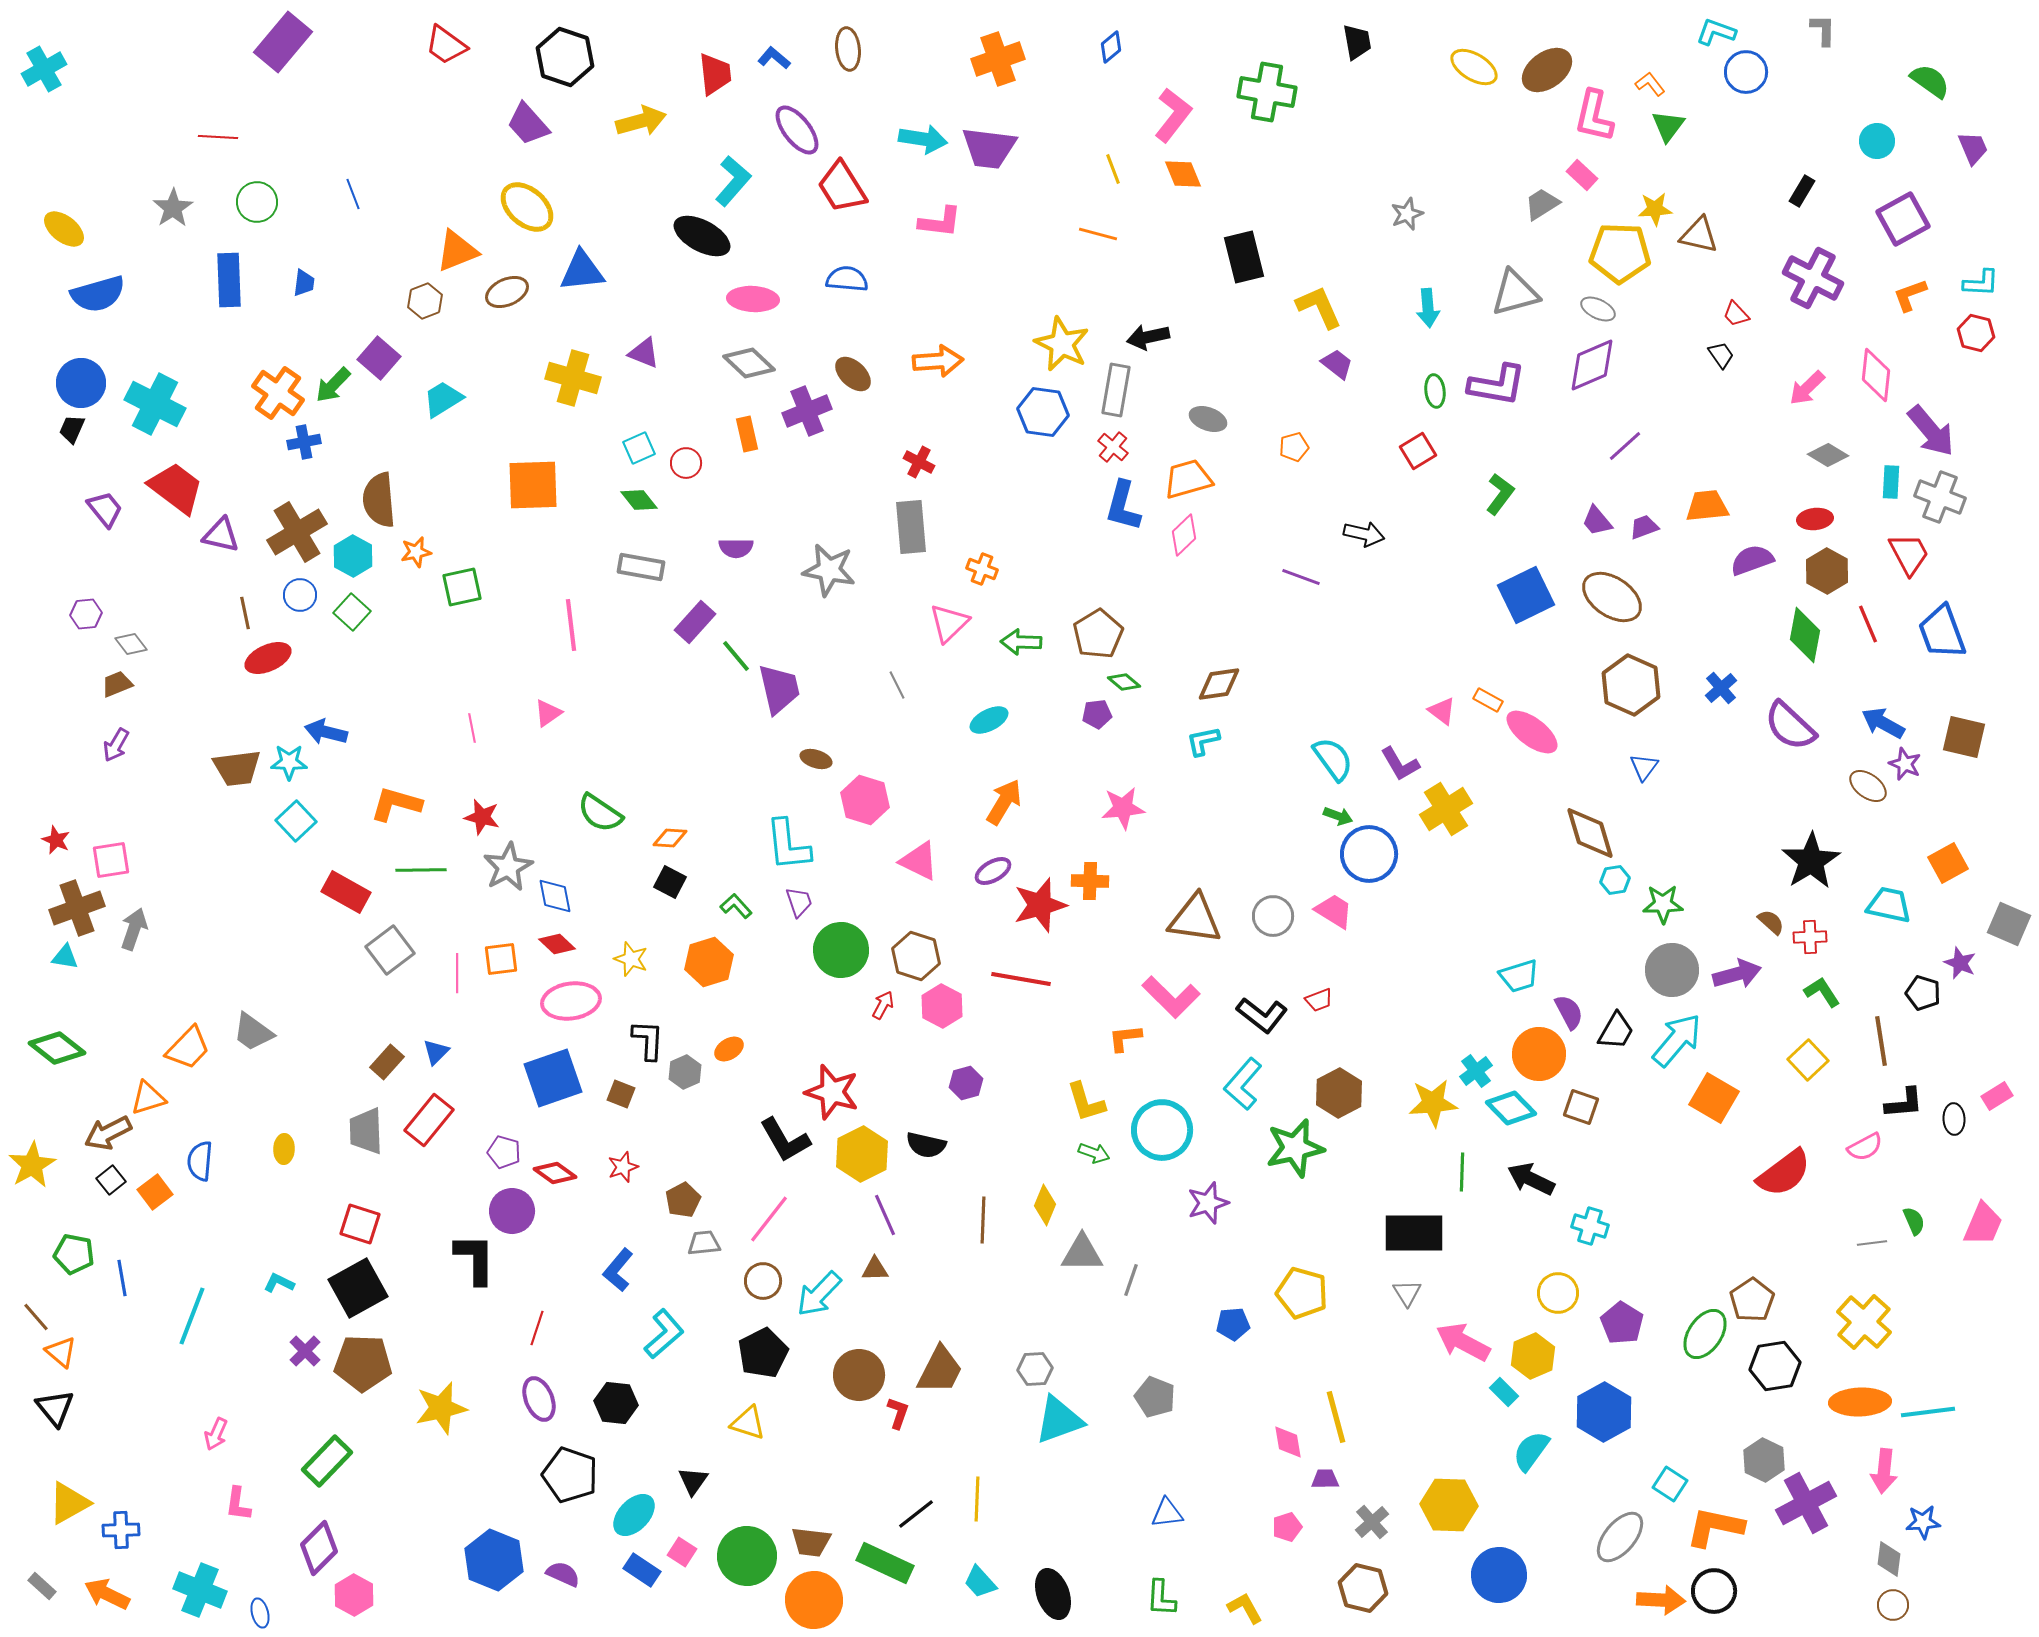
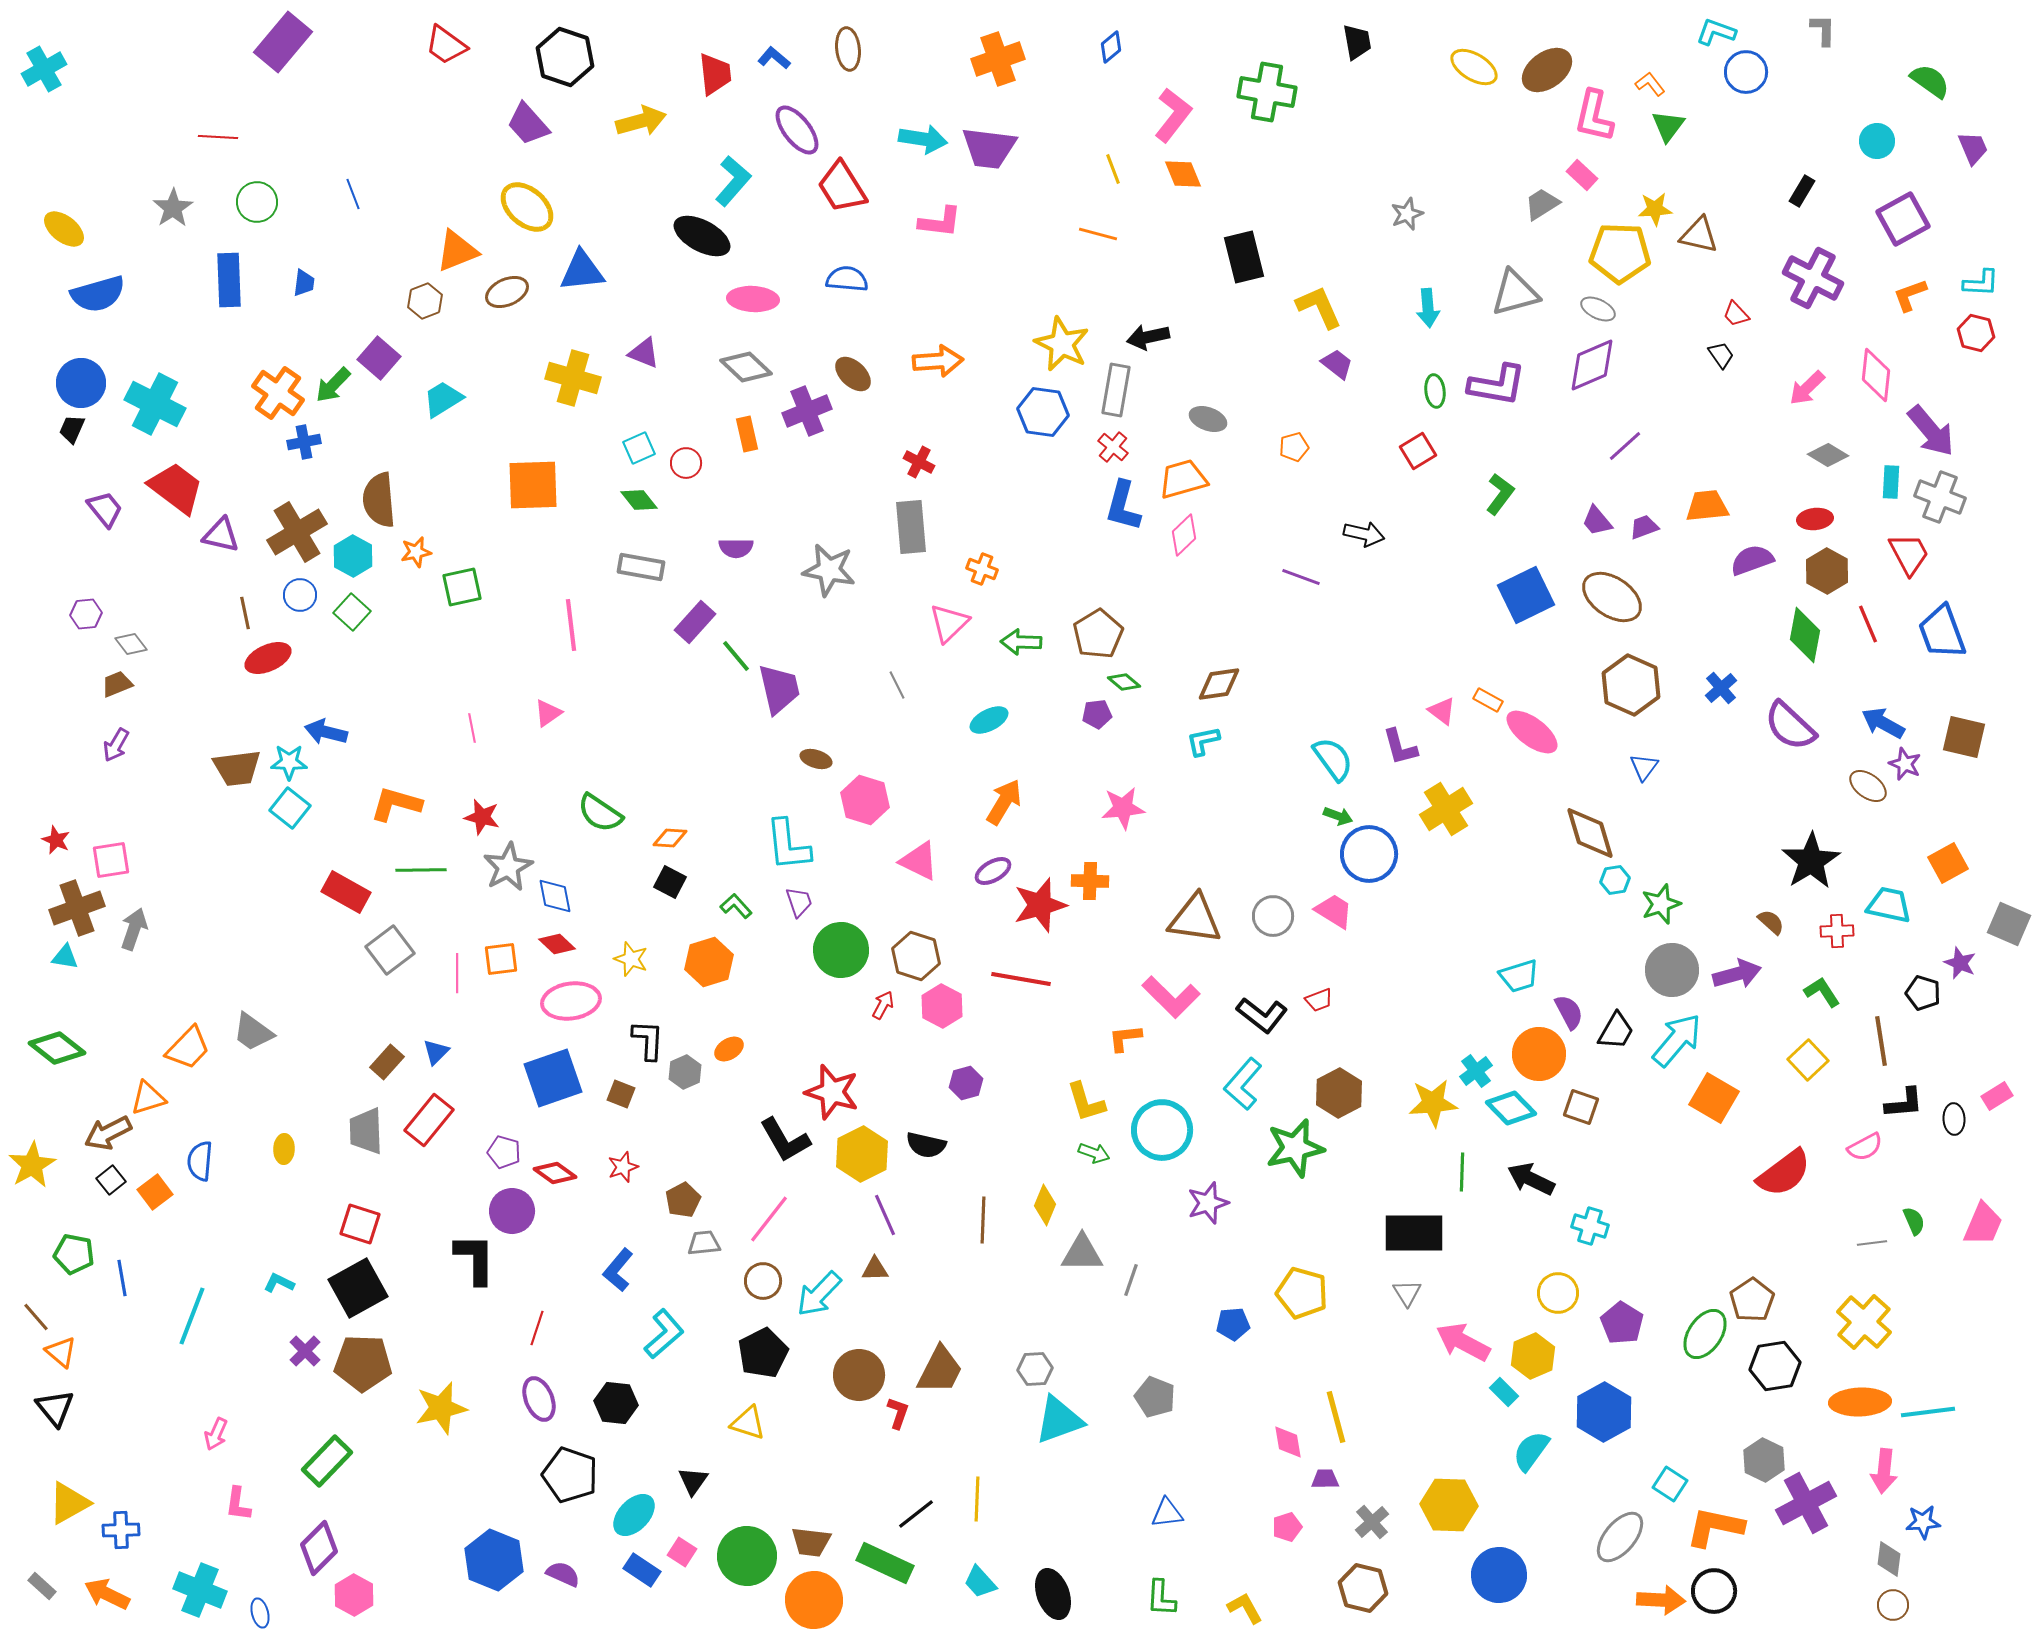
gray diamond at (749, 363): moved 3 px left, 4 px down
orange trapezoid at (1188, 479): moved 5 px left
purple L-shape at (1400, 764): moved 17 px up; rotated 15 degrees clockwise
cyan square at (296, 821): moved 6 px left, 13 px up; rotated 9 degrees counterclockwise
green star at (1663, 904): moved 2 px left; rotated 18 degrees counterclockwise
red cross at (1810, 937): moved 27 px right, 6 px up
